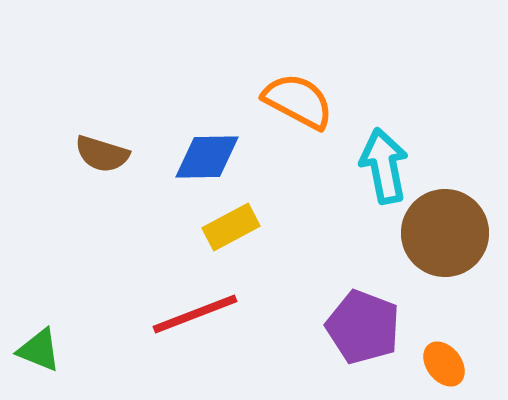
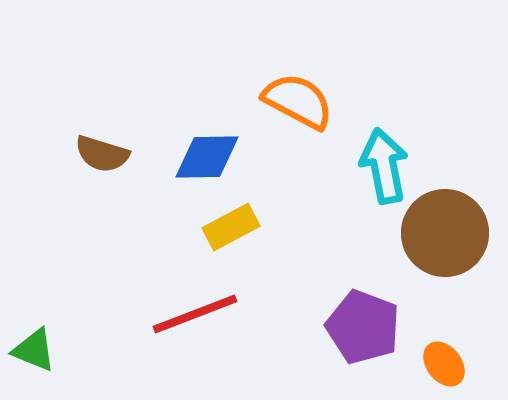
green triangle: moved 5 px left
